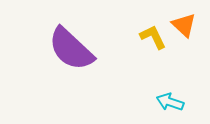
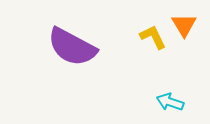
orange triangle: rotated 16 degrees clockwise
purple semicircle: moved 1 px right, 2 px up; rotated 15 degrees counterclockwise
